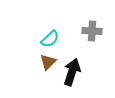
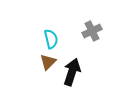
gray cross: rotated 30 degrees counterclockwise
cyan semicircle: moved 1 px right; rotated 60 degrees counterclockwise
